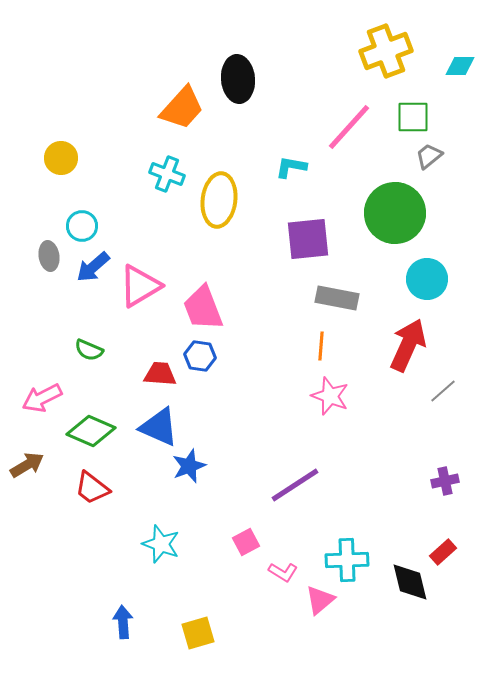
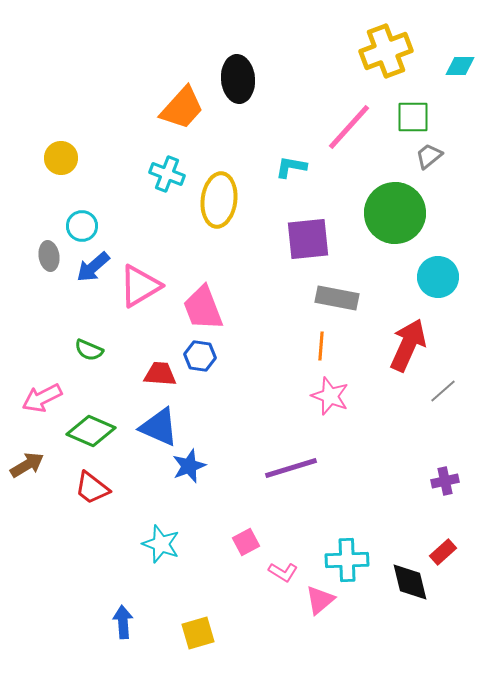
cyan circle at (427, 279): moved 11 px right, 2 px up
purple line at (295, 485): moved 4 px left, 17 px up; rotated 16 degrees clockwise
